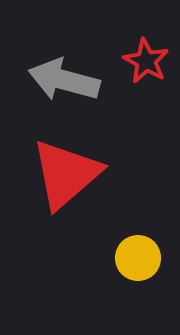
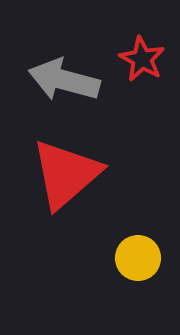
red star: moved 4 px left, 2 px up
